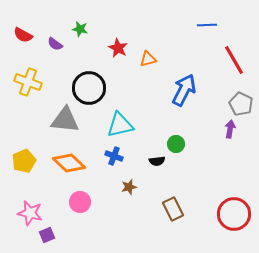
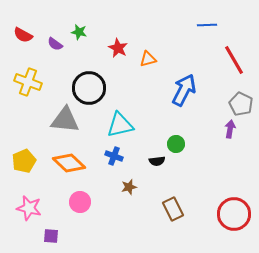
green star: moved 1 px left, 3 px down
pink star: moved 1 px left, 5 px up
purple square: moved 4 px right, 1 px down; rotated 28 degrees clockwise
